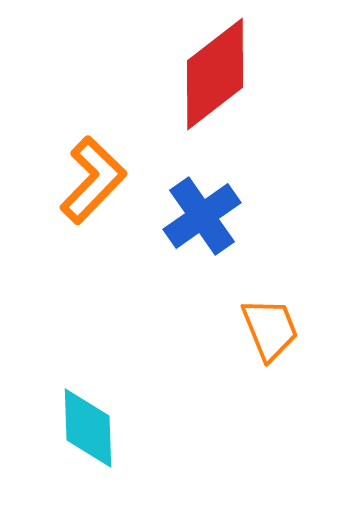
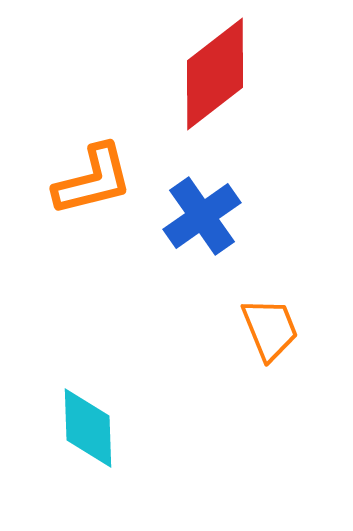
orange L-shape: rotated 32 degrees clockwise
